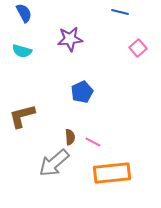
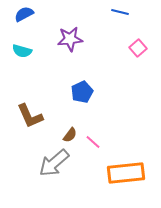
blue semicircle: moved 1 px down; rotated 90 degrees counterclockwise
brown L-shape: moved 8 px right; rotated 100 degrees counterclockwise
brown semicircle: moved 2 px up; rotated 42 degrees clockwise
pink line: rotated 14 degrees clockwise
orange rectangle: moved 14 px right
